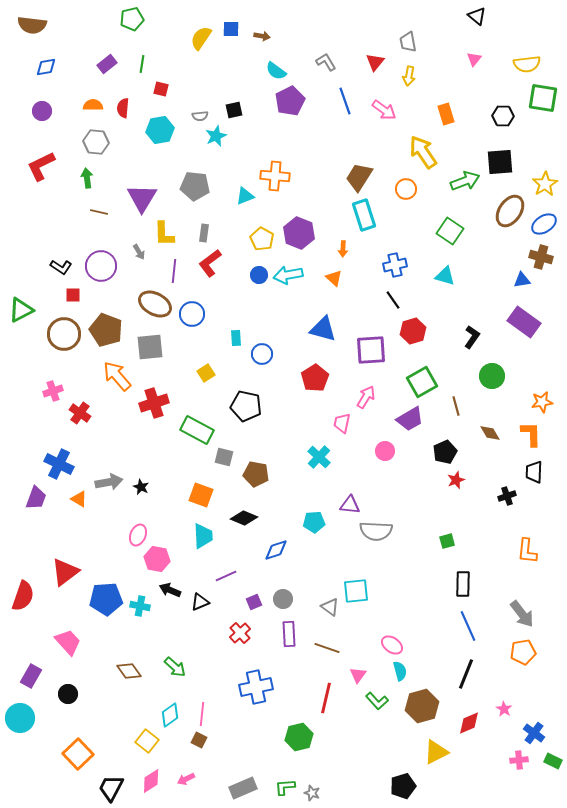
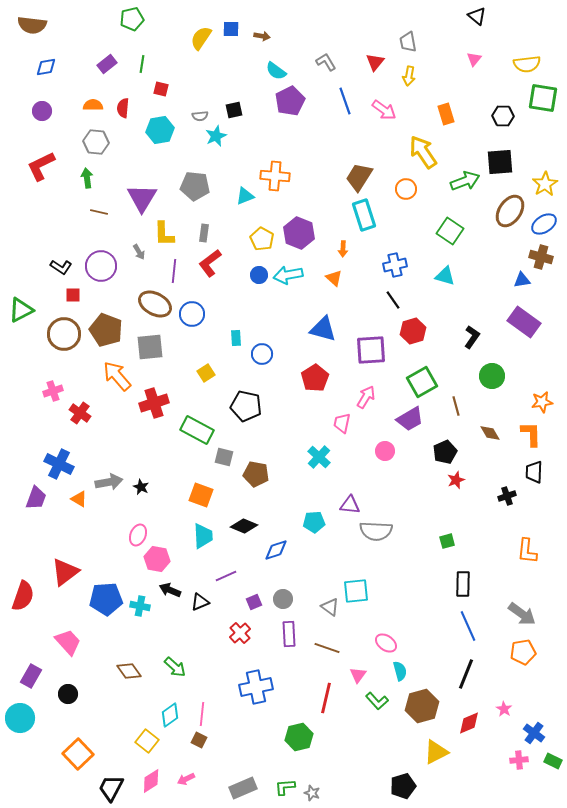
black diamond at (244, 518): moved 8 px down
gray arrow at (522, 614): rotated 16 degrees counterclockwise
pink ellipse at (392, 645): moved 6 px left, 2 px up
